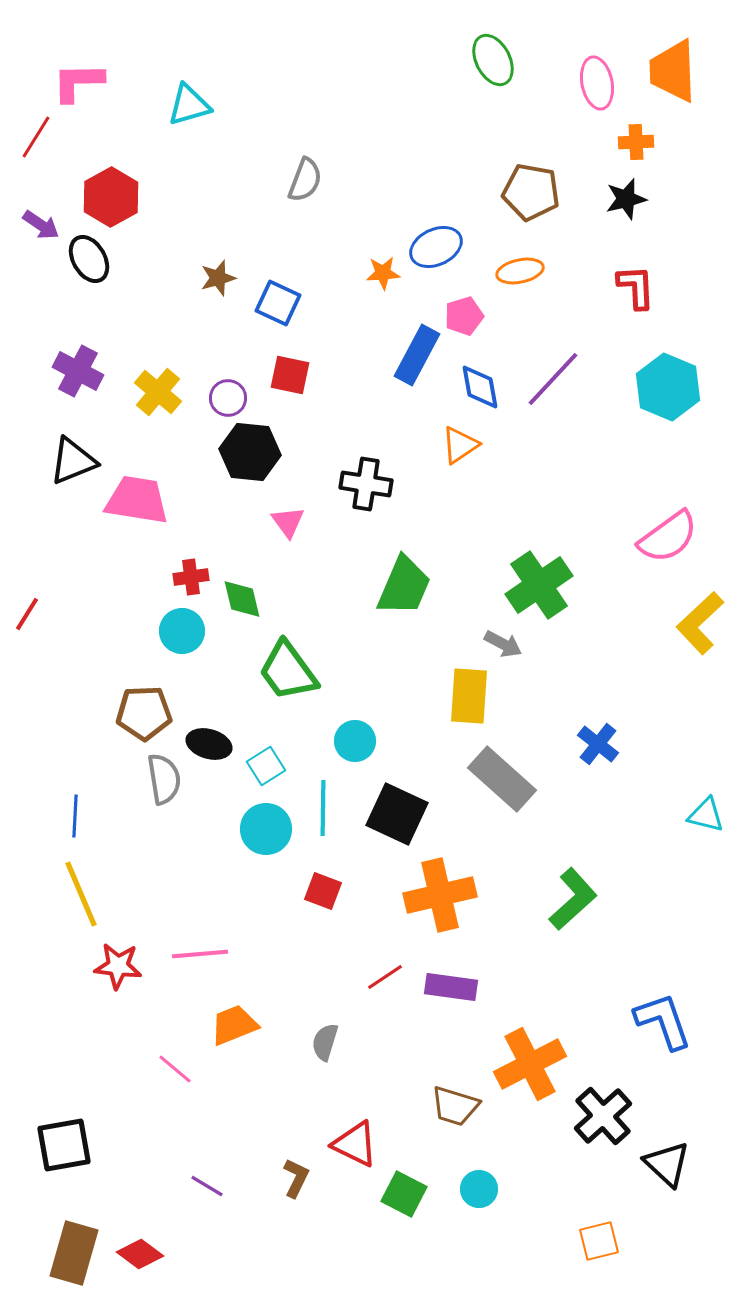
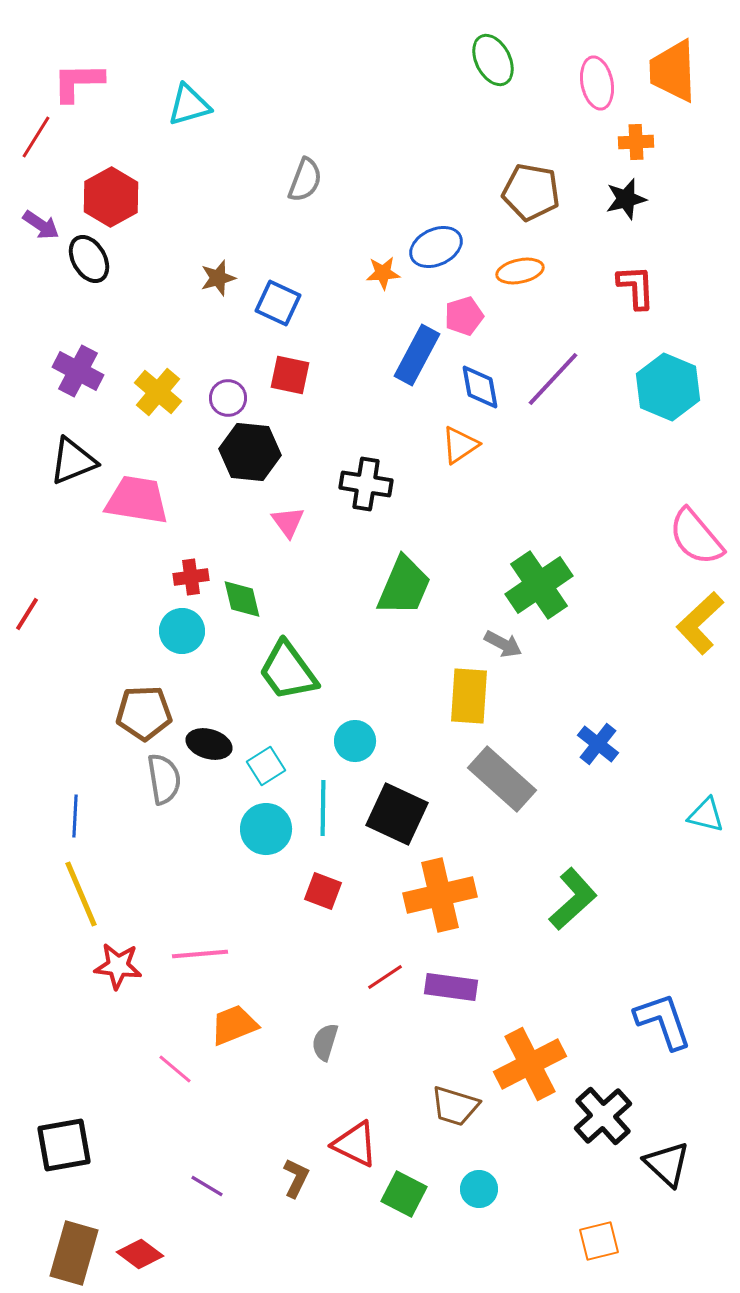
pink semicircle at (668, 537): moved 28 px right; rotated 86 degrees clockwise
